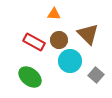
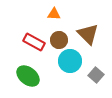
green ellipse: moved 2 px left, 1 px up
